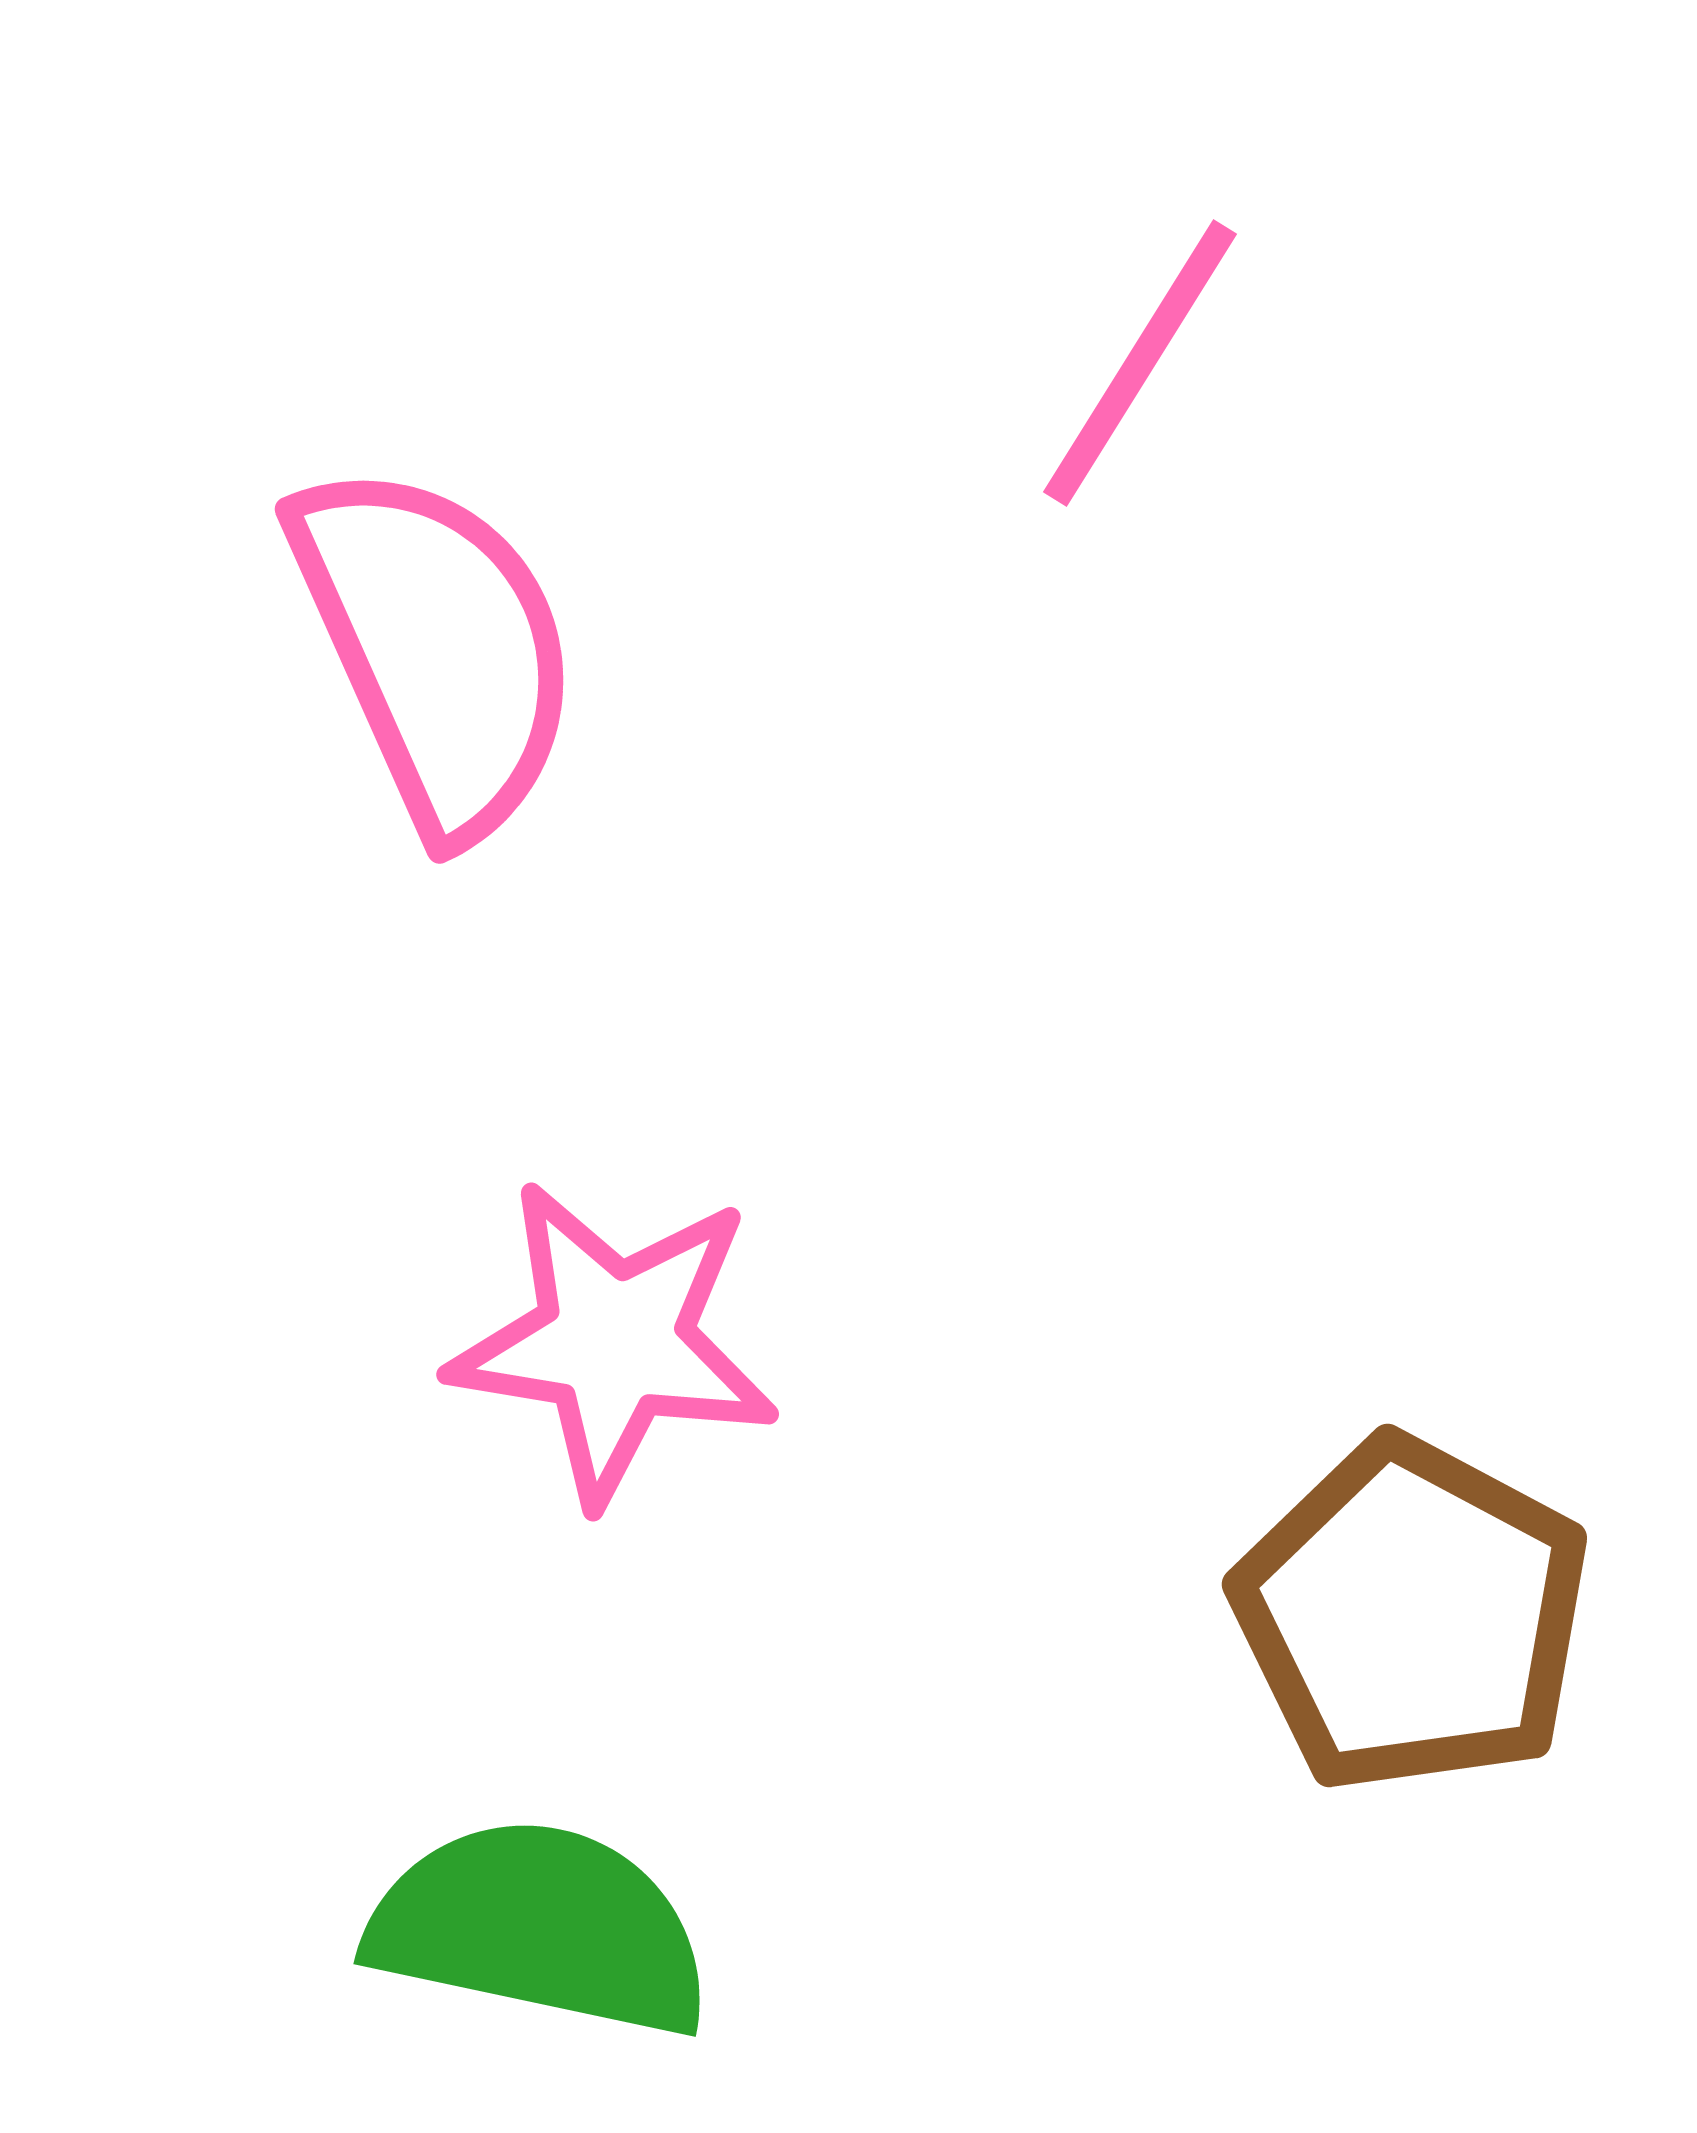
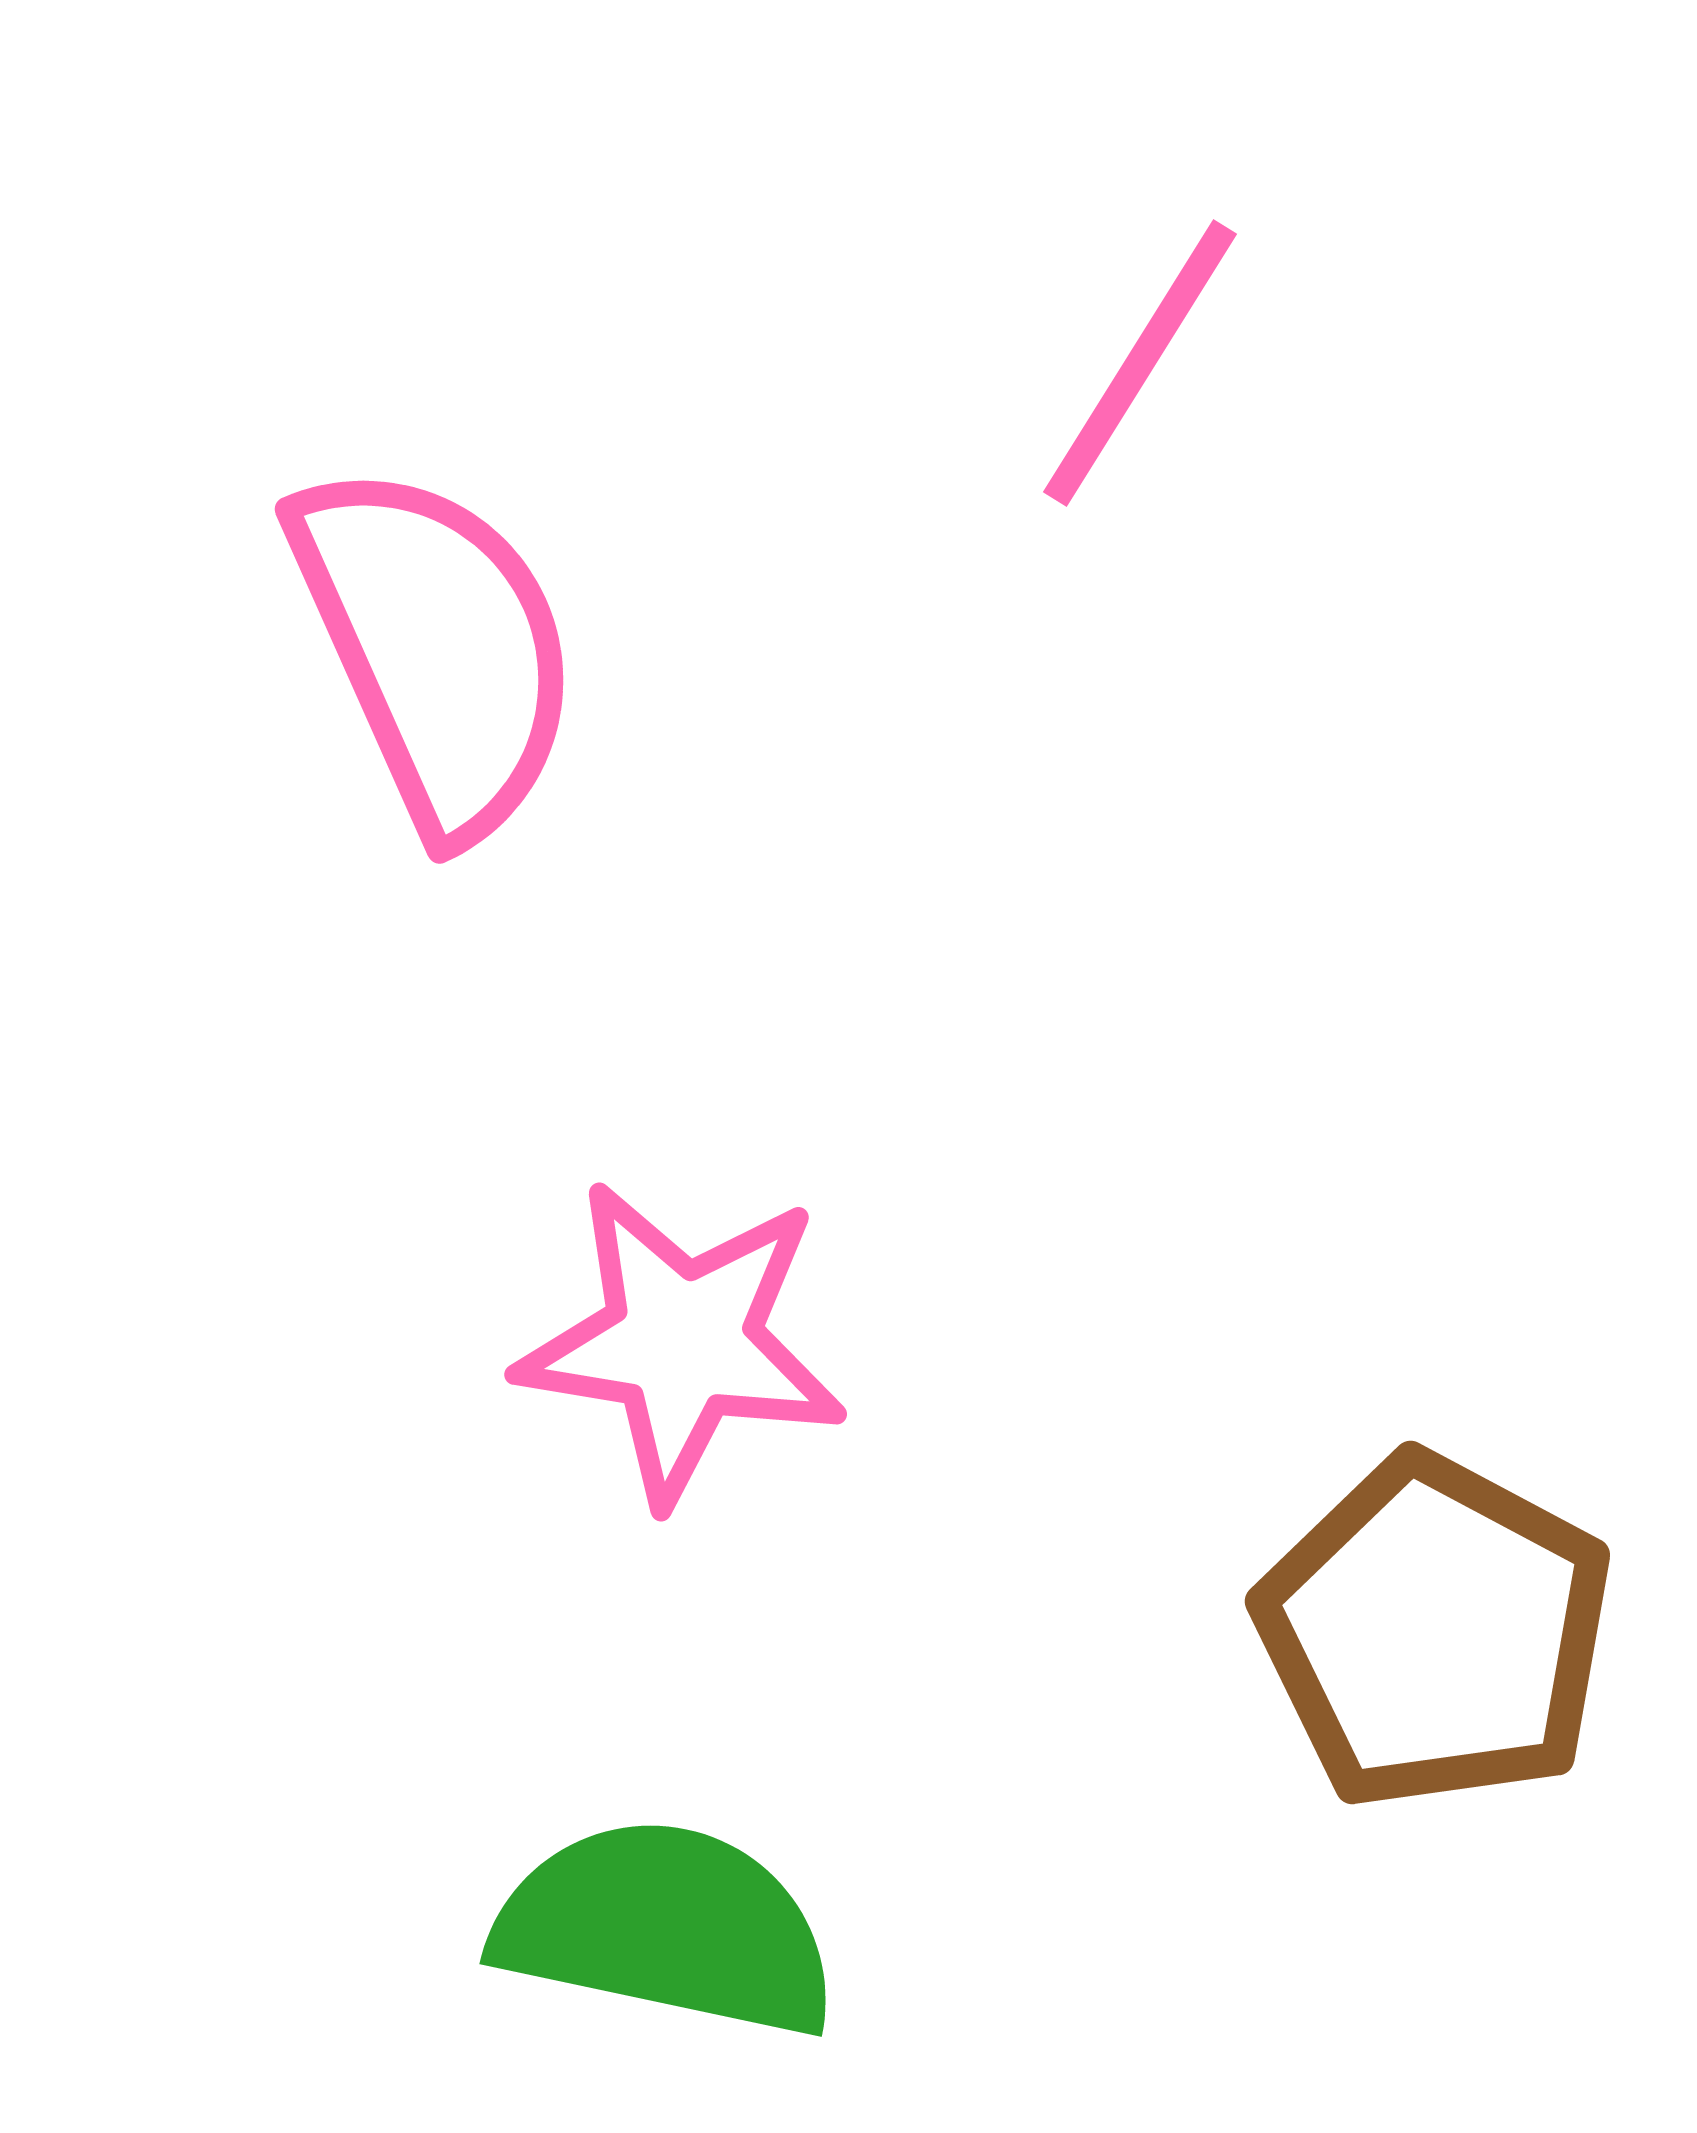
pink star: moved 68 px right
brown pentagon: moved 23 px right, 17 px down
green semicircle: moved 126 px right
